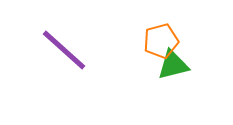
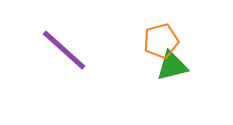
green triangle: moved 1 px left, 1 px down
